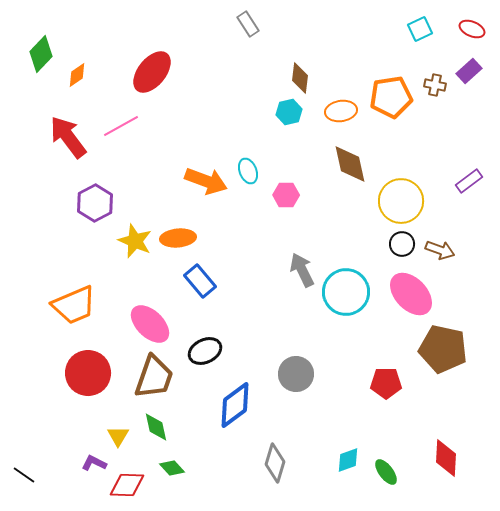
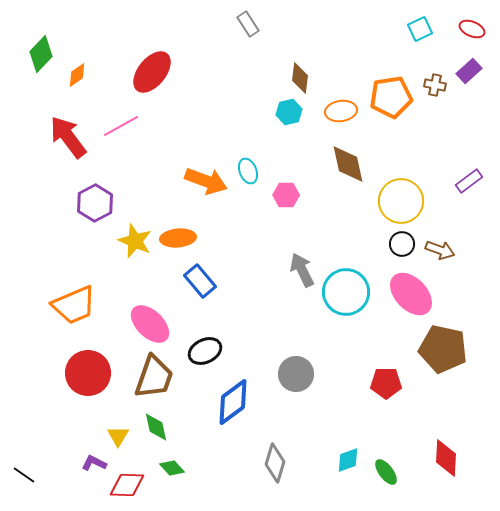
brown diamond at (350, 164): moved 2 px left
blue diamond at (235, 405): moved 2 px left, 3 px up
